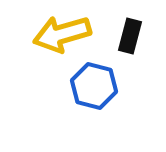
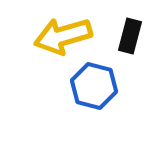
yellow arrow: moved 1 px right, 2 px down
